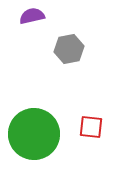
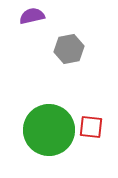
green circle: moved 15 px right, 4 px up
